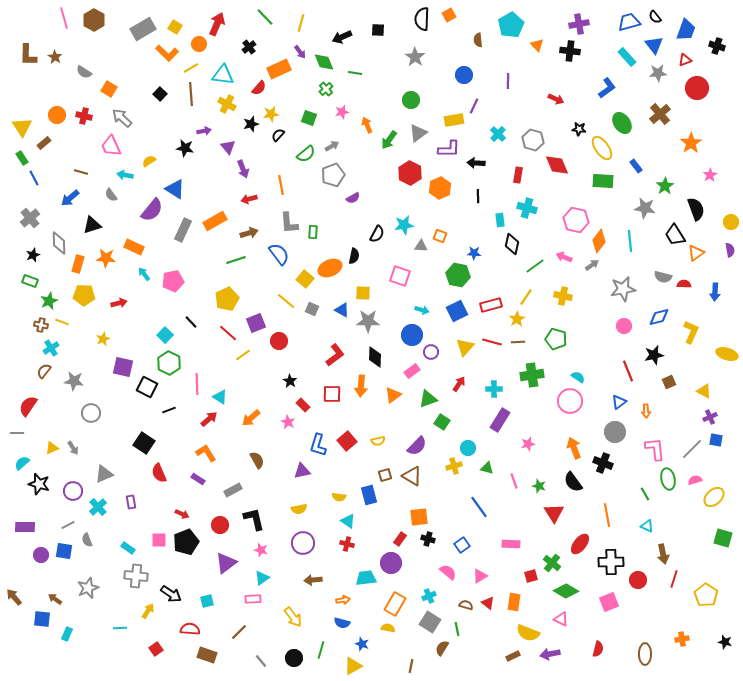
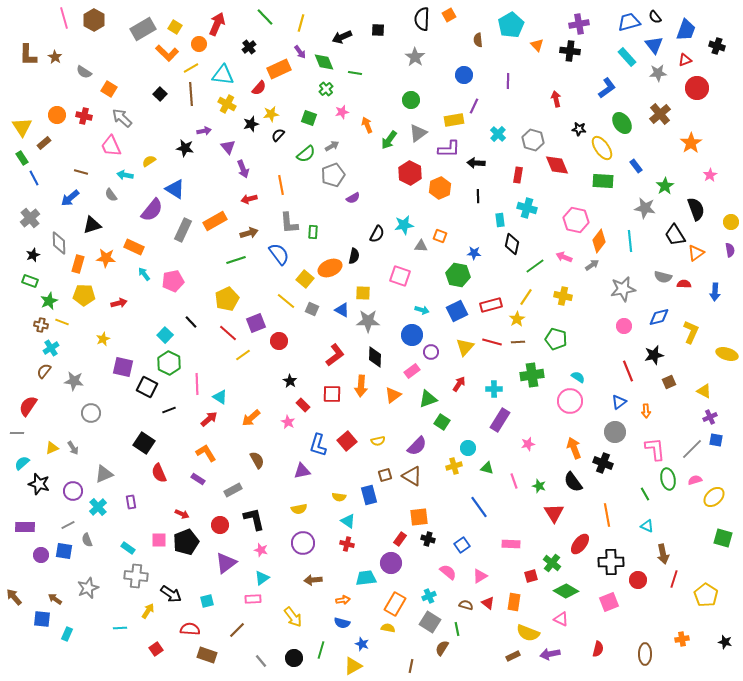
red arrow at (556, 99): rotated 126 degrees counterclockwise
brown line at (239, 632): moved 2 px left, 2 px up
